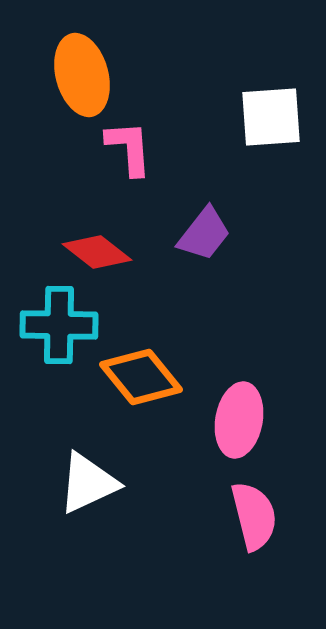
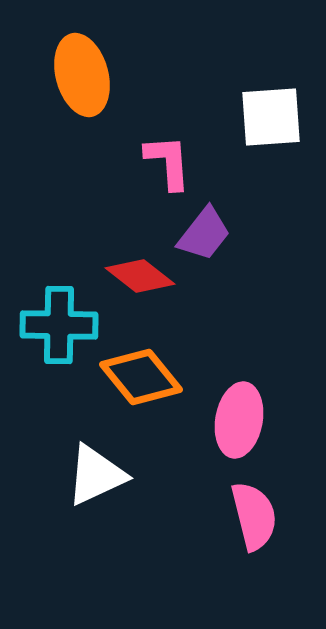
pink L-shape: moved 39 px right, 14 px down
red diamond: moved 43 px right, 24 px down
white triangle: moved 8 px right, 8 px up
